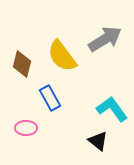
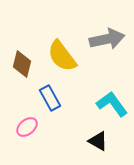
gray arrow: moved 2 px right; rotated 20 degrees clockwise
cyan L-shape: moved 5 px up
pink ellipse: moved 1 px right, 1 px up; rotated 40 degrees counterclockwise
black triangle: rotated 10 degrees counterclockwise
